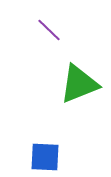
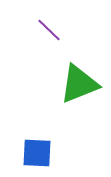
blue square: moved 8 px left, 4 px up
